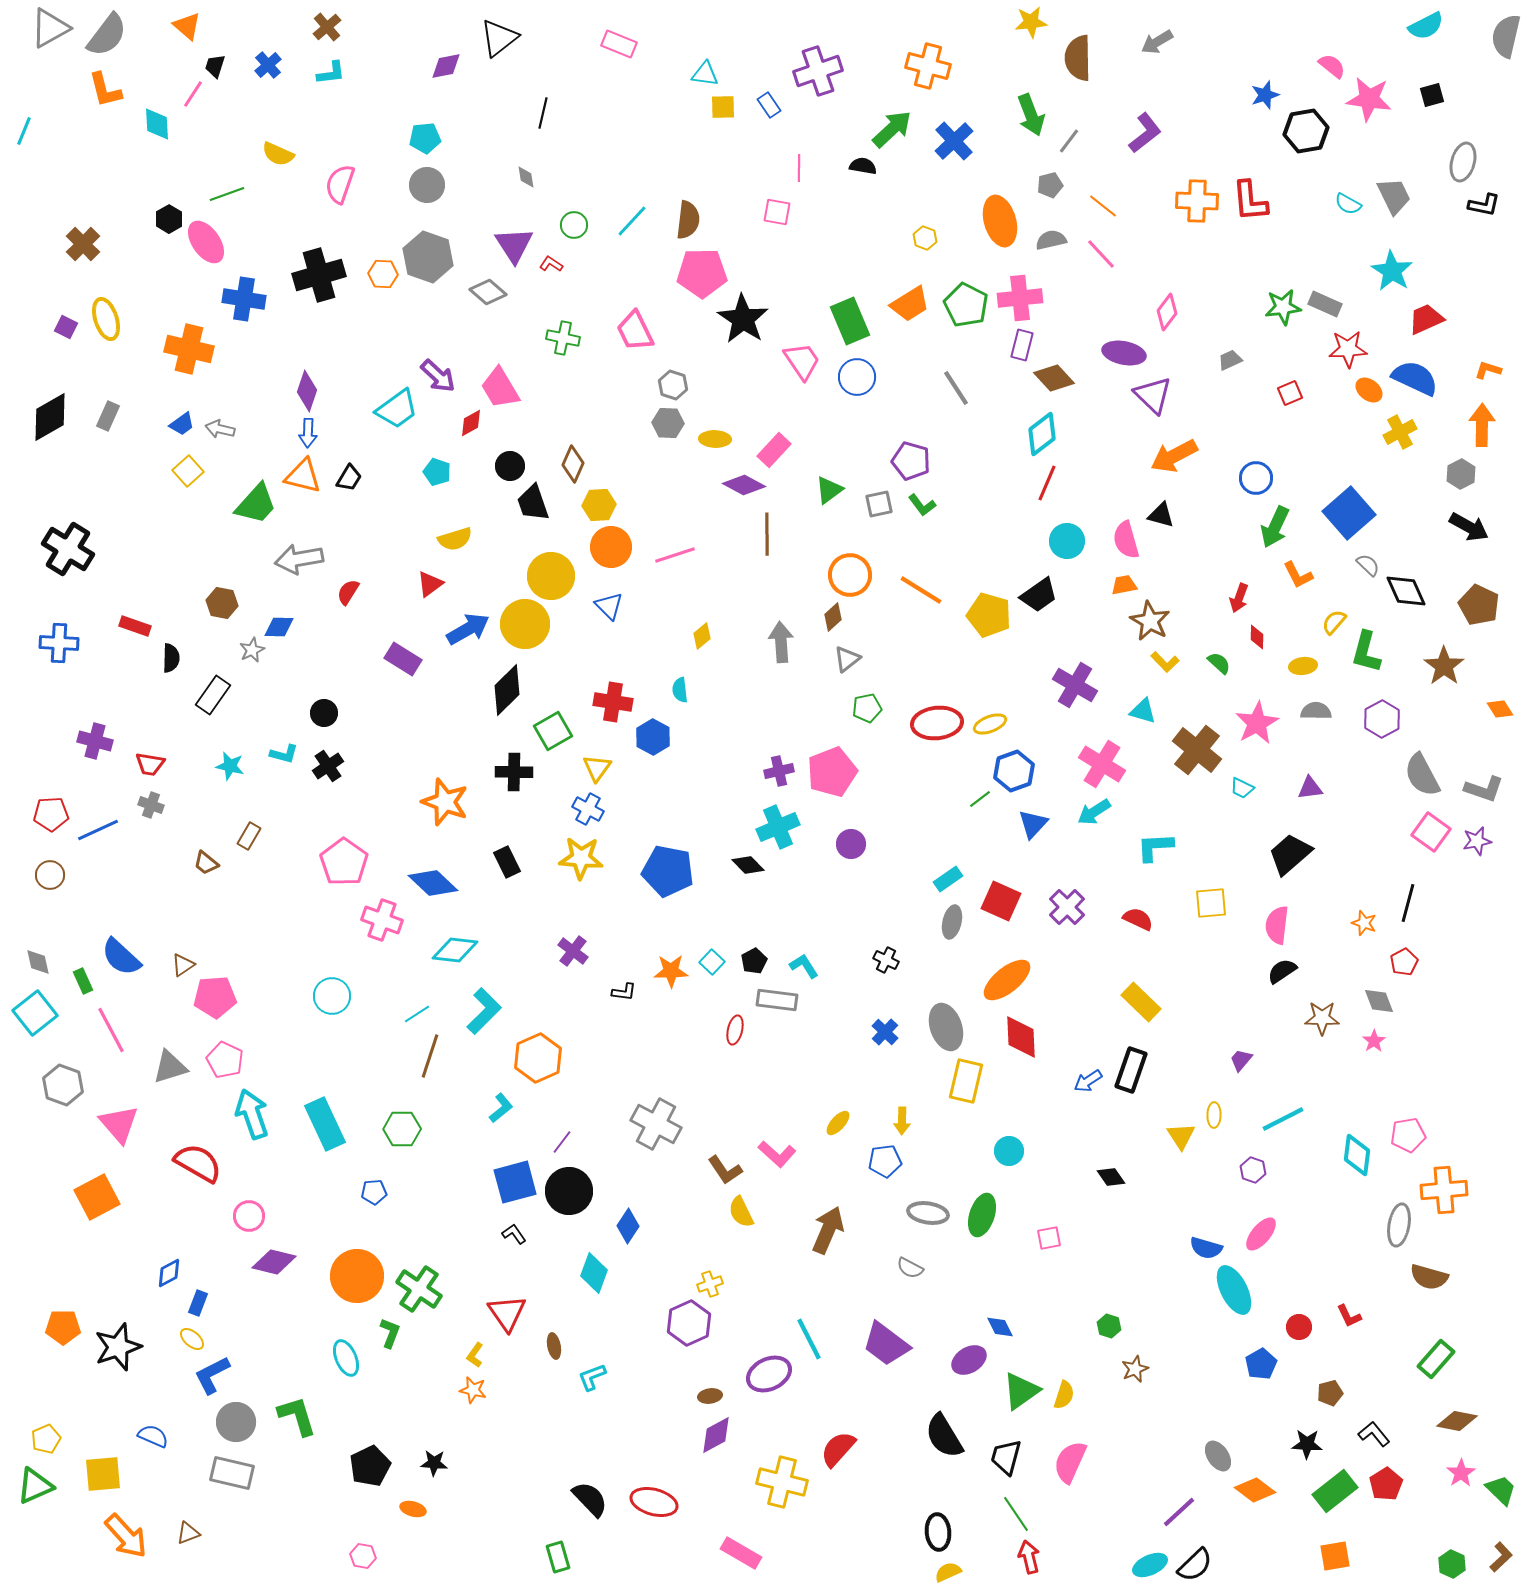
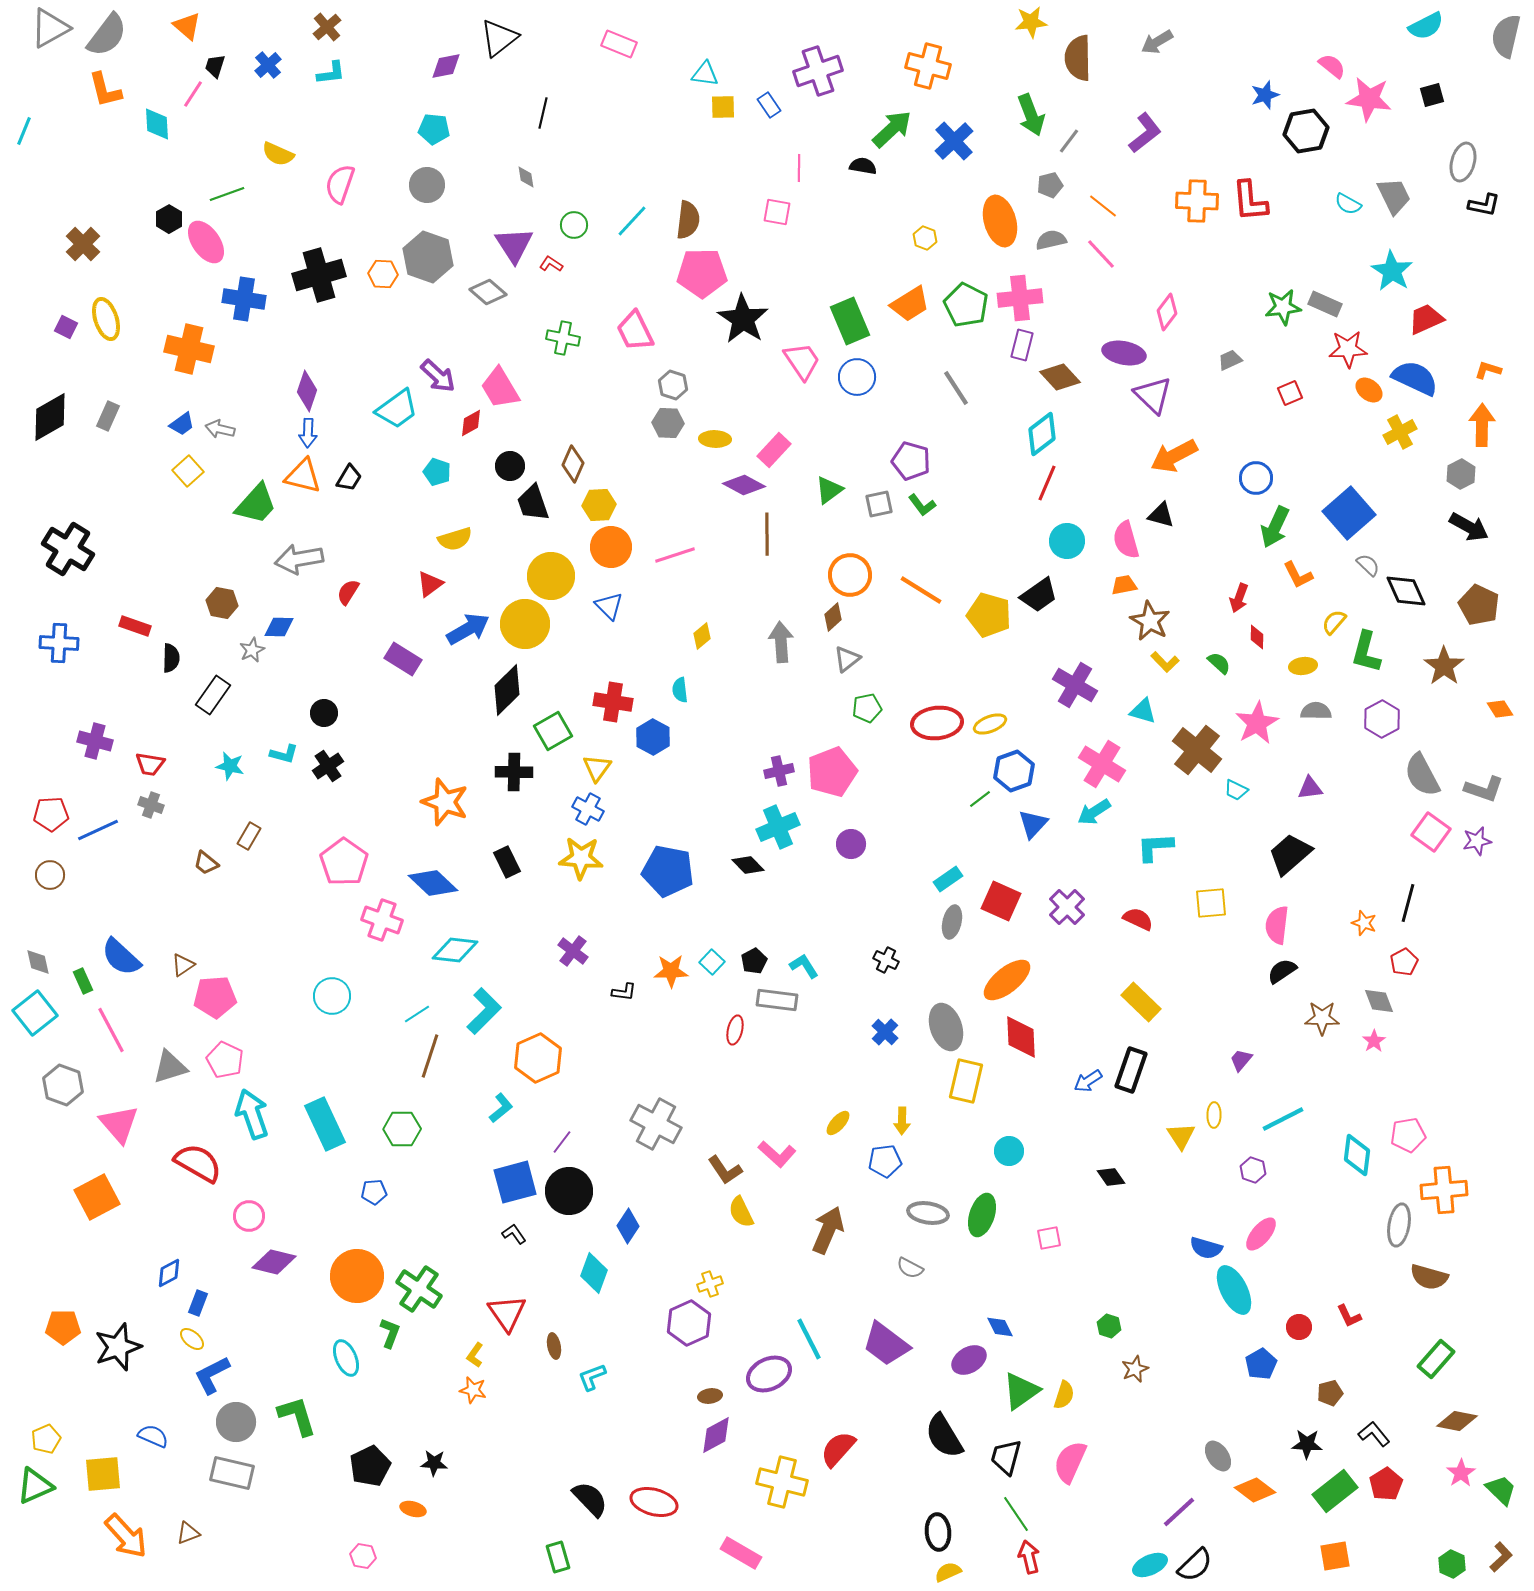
cyan pentagon at (425, 138): moved 9 px right, 9 px up; rotated 12 degrees clockwise
brown diamond at (1054, 378): moved 6 px right, 1 px up
cyan trapezoid at (1242, 788): moved 6 px left, 2 px down
